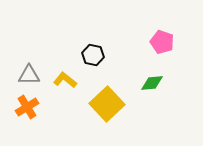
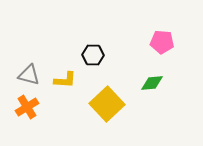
pink pentagon: rotated 15 degrees counterclockwise
black hexagon: rotated 10 degrees counterclockwise
gray triangle: rotated 15 degrees clockwise
yellow L-shape: rotated 145 degrees clockwise
